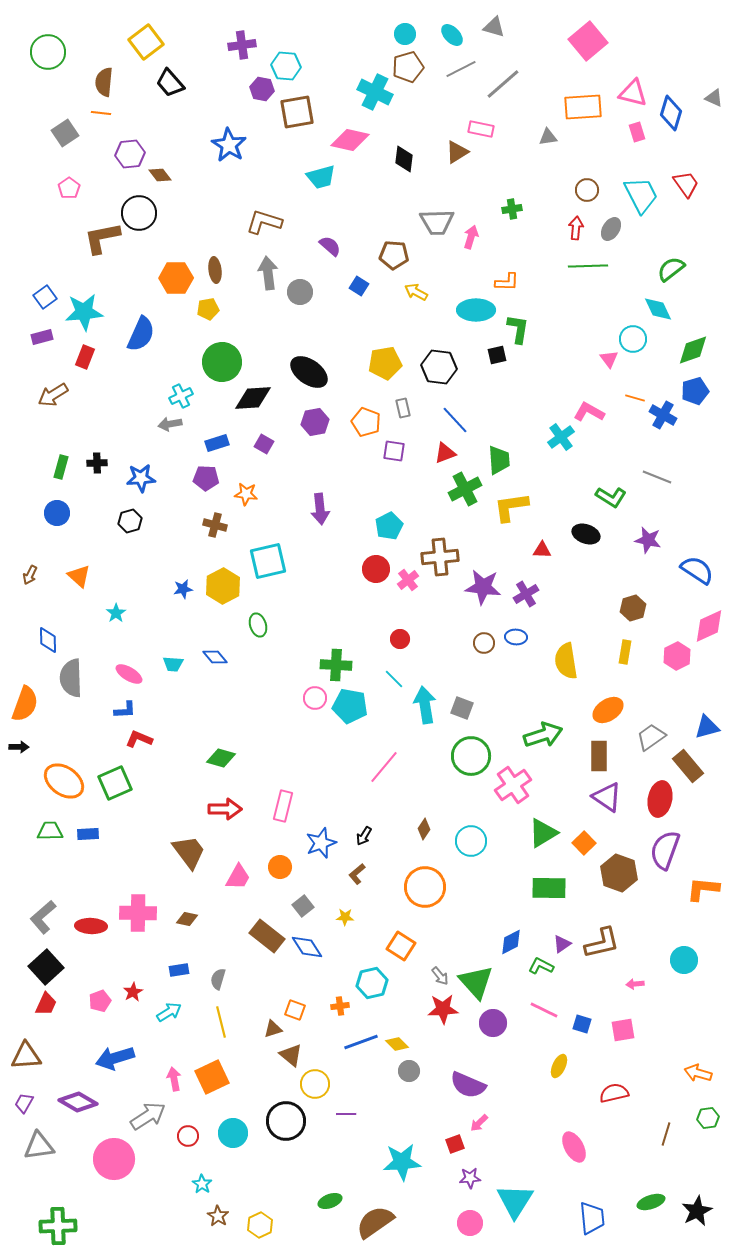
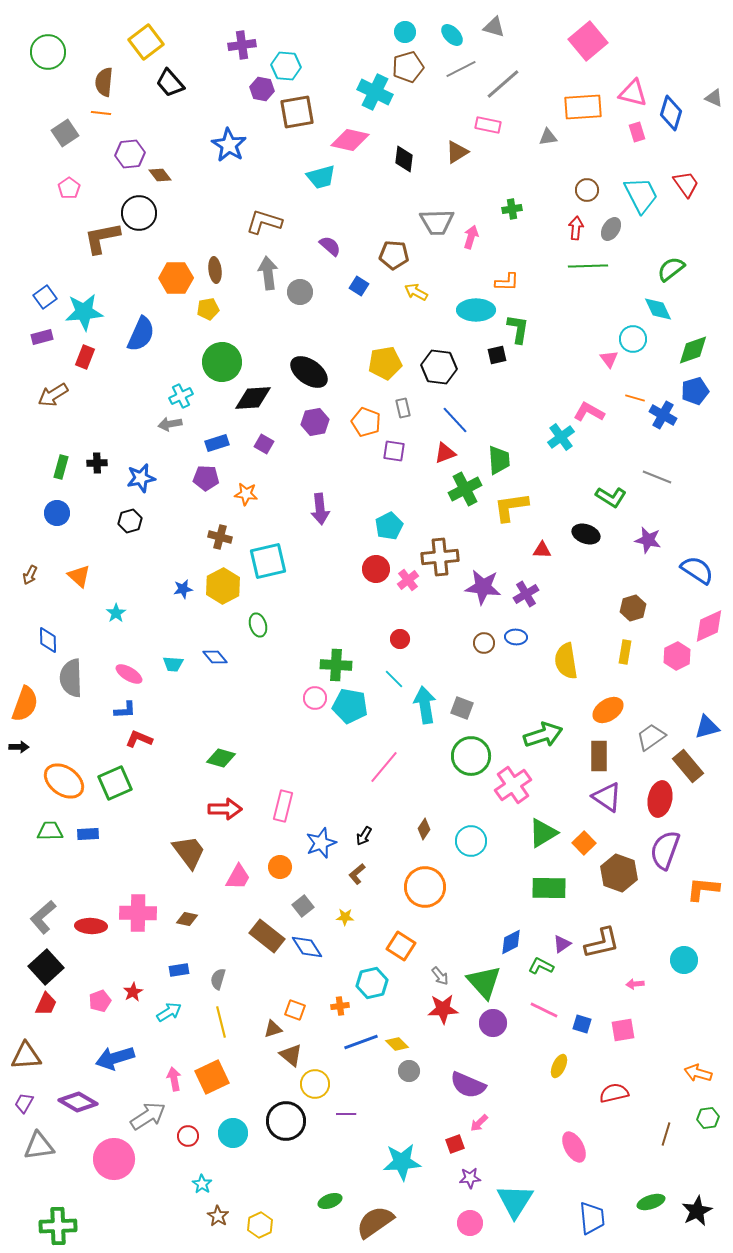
cyan circle at (405, 34): moved 2 px up
pink rectangle at (481, 129): moved 7 px right, 4 px up
blue star at (141, 478): rotated 8 degrees counterclockwise
brown cross at (215, 525): moved 5 px right, 12 px down
green triangle at (476, 982): moved 8 px right
